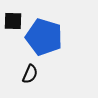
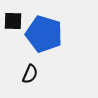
blue pentagon: moved 3 px up
